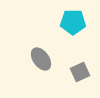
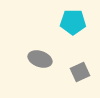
gray ellipse: moved 1 px left; rotated 35 degrees counterclockwise
